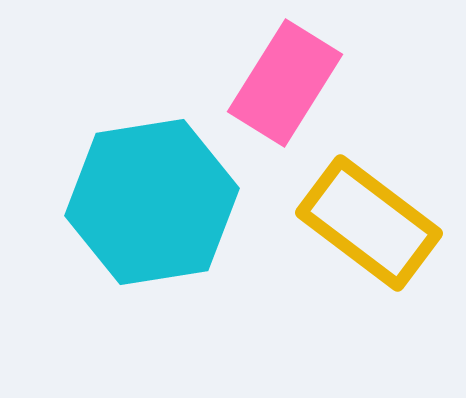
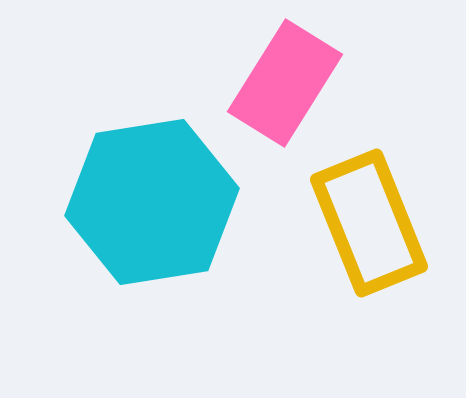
yellow rectangle: rotated 31 degrees clockwise
